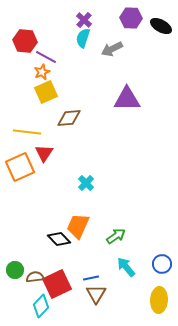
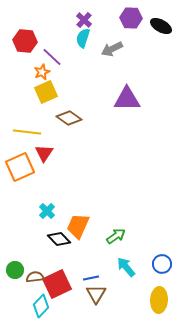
purple line: moved 6 px right; rotated 15 degrees clockwise
brown diamond: rotated 40 degrees clockwise
cyan cross: moved 39 px left, 28 px down
